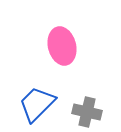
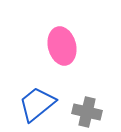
blue trapezoid: rotated 6 degrees clockwise
